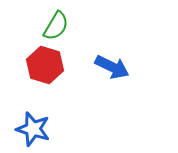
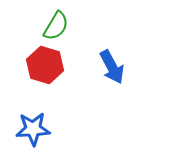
blue arrow: rotated 36 degrees clockwise
blue star: rotated 20 degrees counterclockwise
